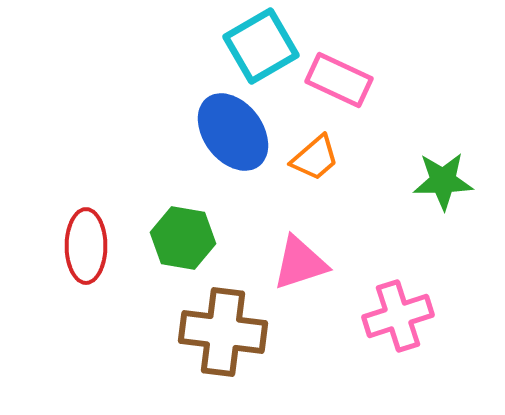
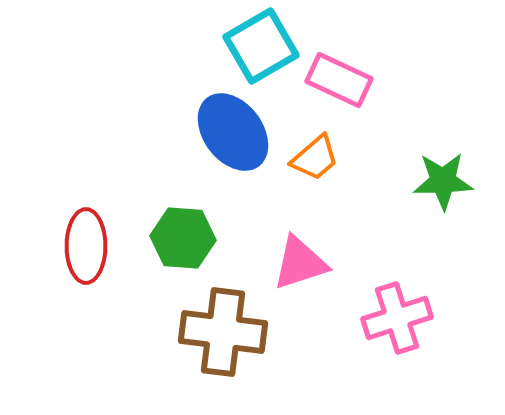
green hexagon: rotated 6 degrees counterclockwise
pink cross: moved 1 px left, 2 px down
